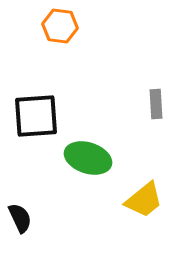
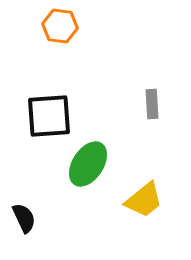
gray rectangle: moved 4 px left
black square: moved 13 px right
green ellipse: moved 6 px down; rotated 75 degrees counterclockwise
black semicircle: moved 4 px right
